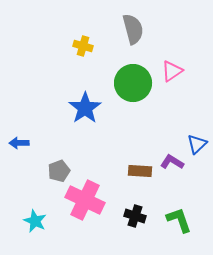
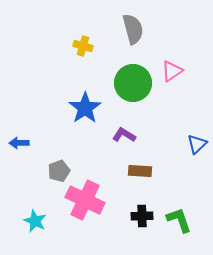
purple L-shape: moved 48 px left, 27 px up
black cross: moved 7 px right; rotated 20 degrees counterclockwise
